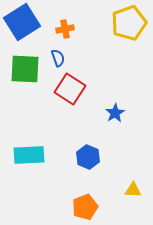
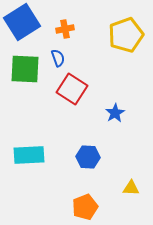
yellow pentagon: moved 3 px left, 12 px down
red square: moved 2 px right
blue hexagon: rotated 20 degrees counterclockwise
yellow triangle: moved 2 px left, 2 px up
